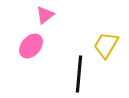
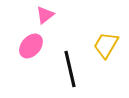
black line: moved 9 px left, 5 px up; rotated 18 degrees counterclockwise
